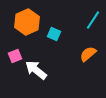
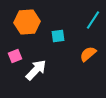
orange hexagon: rotated 20 degrees clockwise
cyan square: moved 4 px right, 2 px down; rotated 32 degrees counterclockwise
white arrow: rotated 95 degrees clockwise
